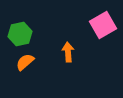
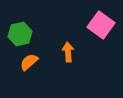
pink square: moved 2 px left; rotated 24 degrees counterclockwise
orange semicircle: moved 4 px right
